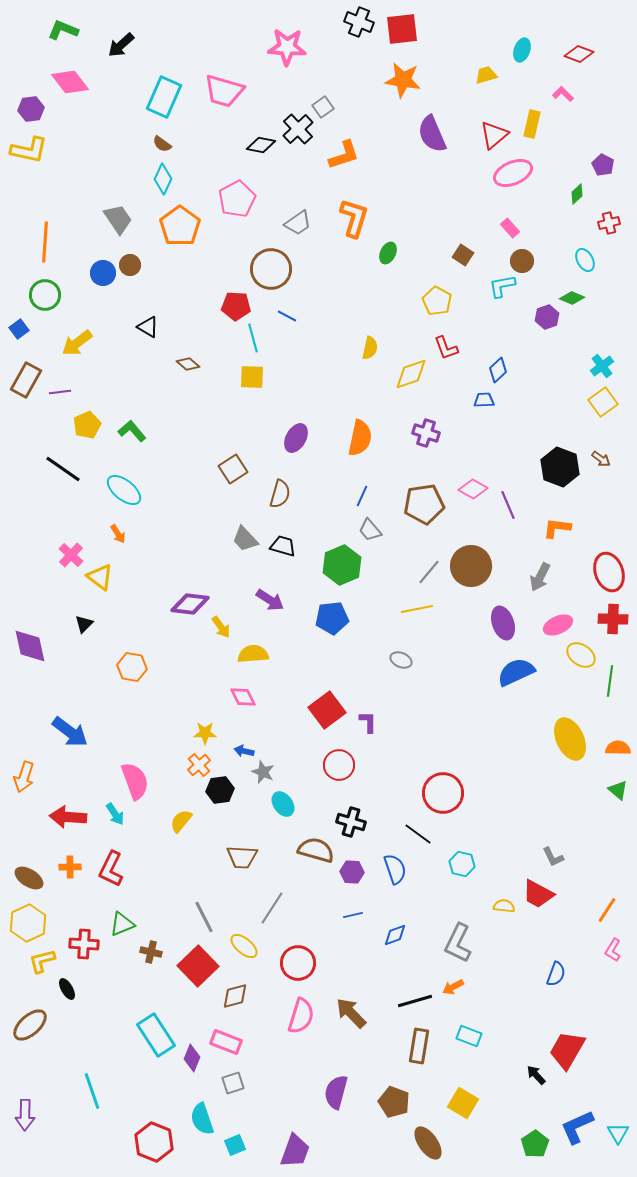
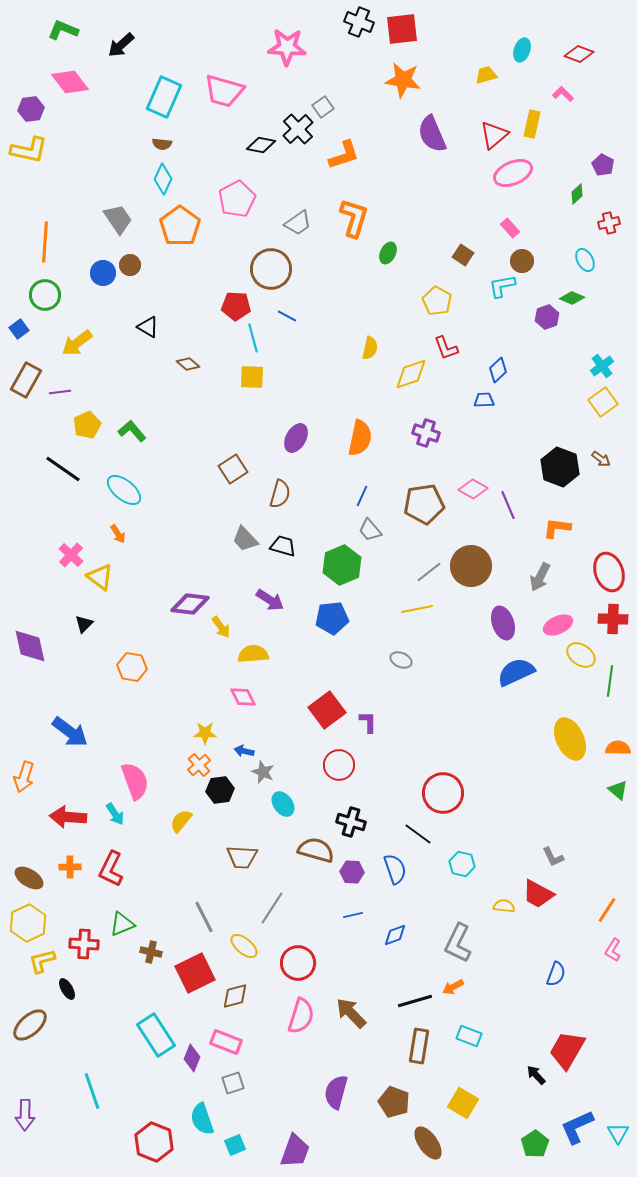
brown semicircle at (162, 144): rotated 30 degrees counterclockwise
gray line at (429, 572): rotated 12 degrees clockwise
red square at (198, 966): moved 3 px left, 7 px down; rotated 18 degrees clockwise
